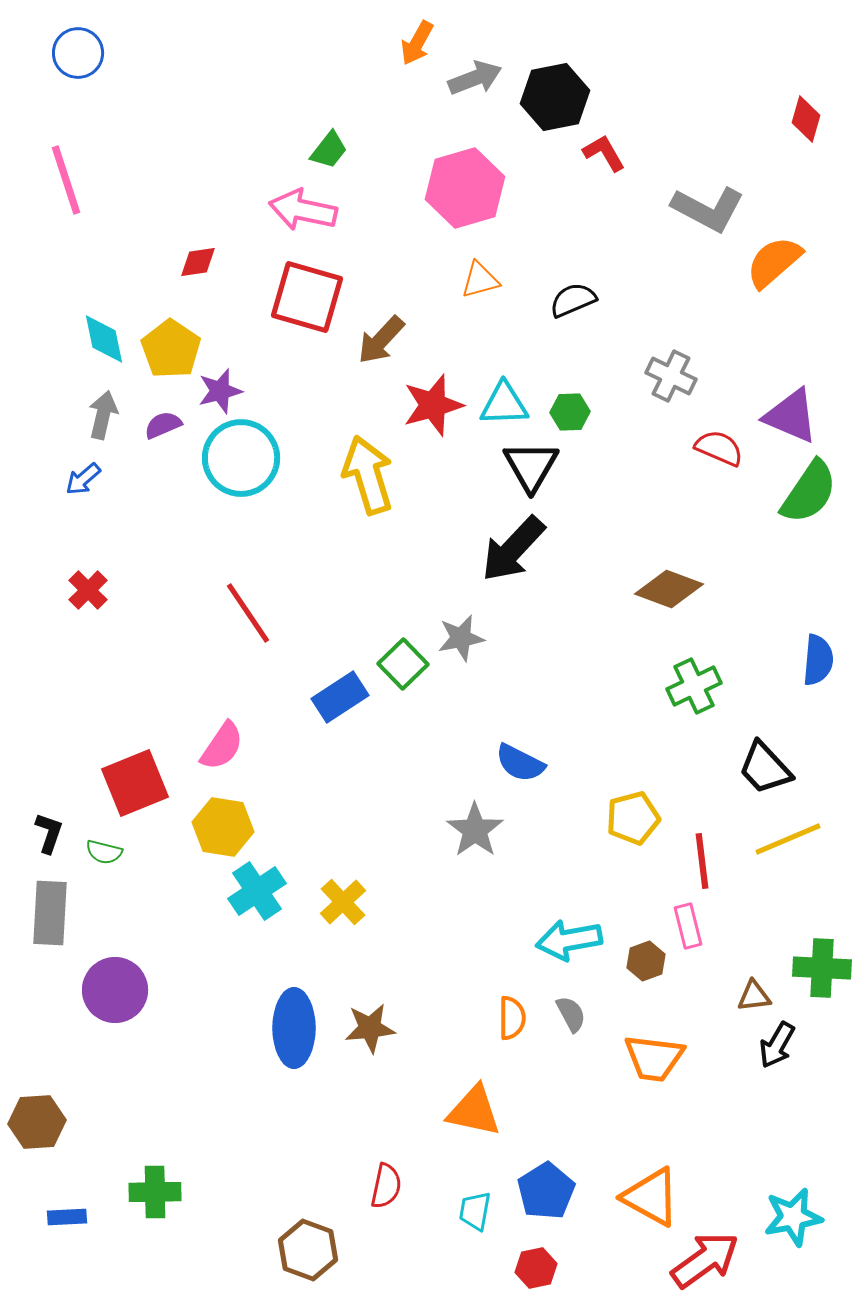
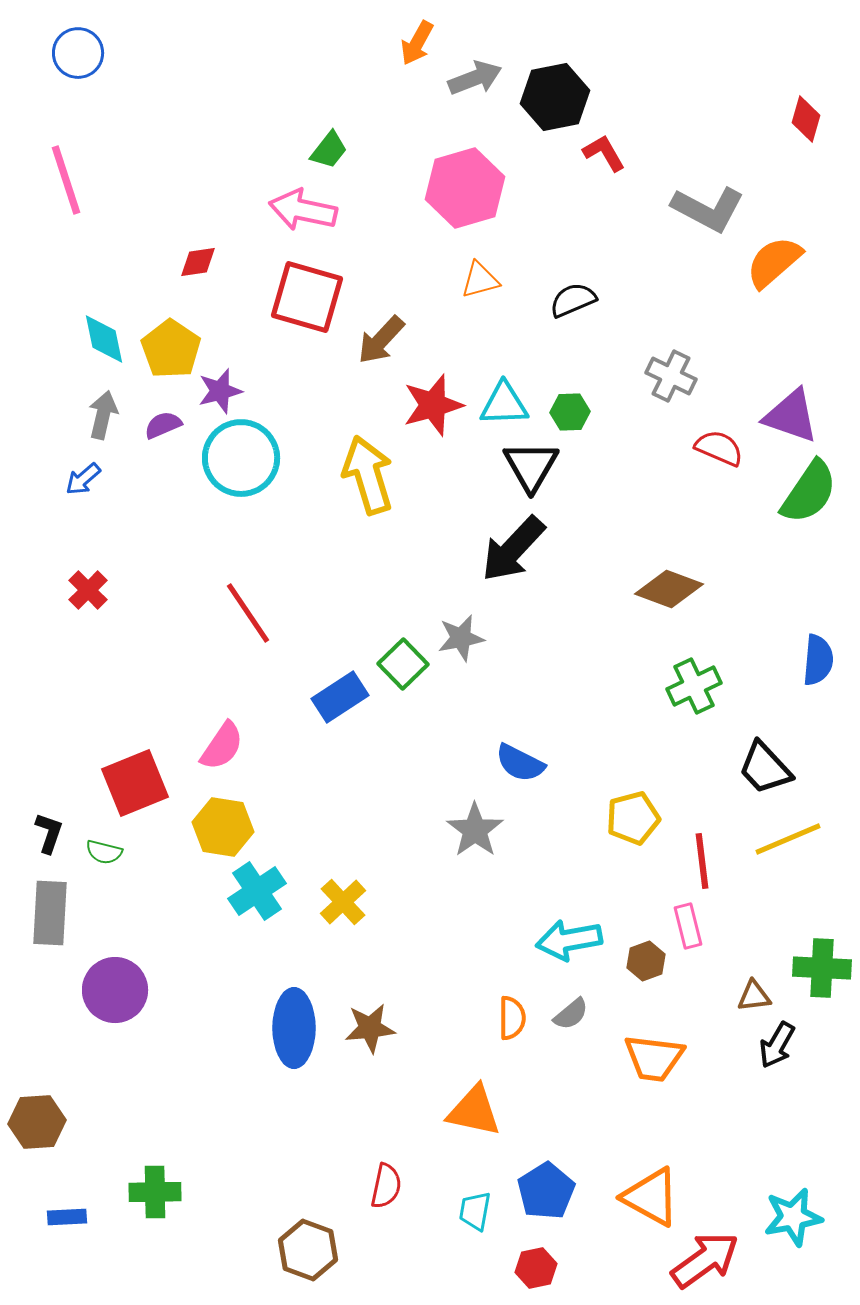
purple triangle at (791, 416): rotated 4 degrees counterclockwise
gray semicircle at (571, 1014): rotated 78 degrees clockwise
